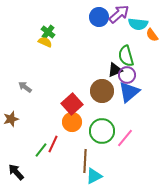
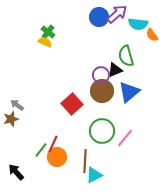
purple arrow: moved 2 px left
purple circle: moved 26 px left
gray arrow: moved 8 px left, 18 px down
orange circle: moved 15 px left, 35 px down
cyan triangle: moved 1 px up
